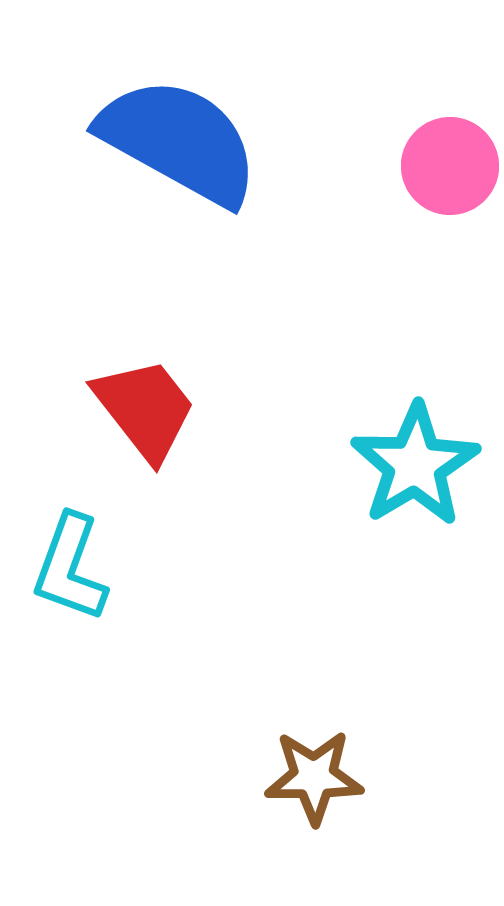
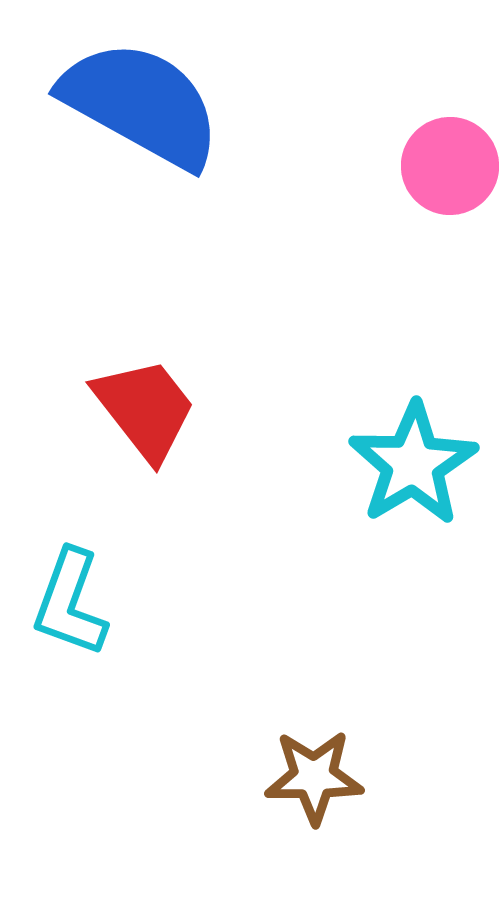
blue semicircle: moved 38 px left, 37 px up
cyan star: moved 2 px left, 1 px up
cyan L-shape: moved 35 px down
